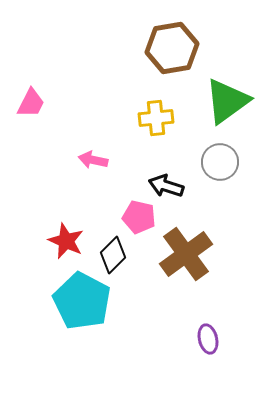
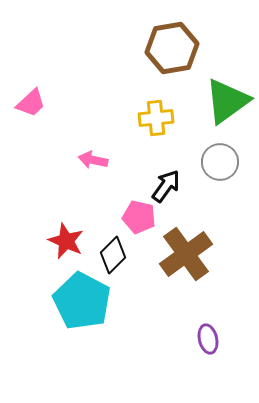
pink trapezoid: rotated 20 degrees clockwise
black arrow: rotated 108 degrees clockwise
